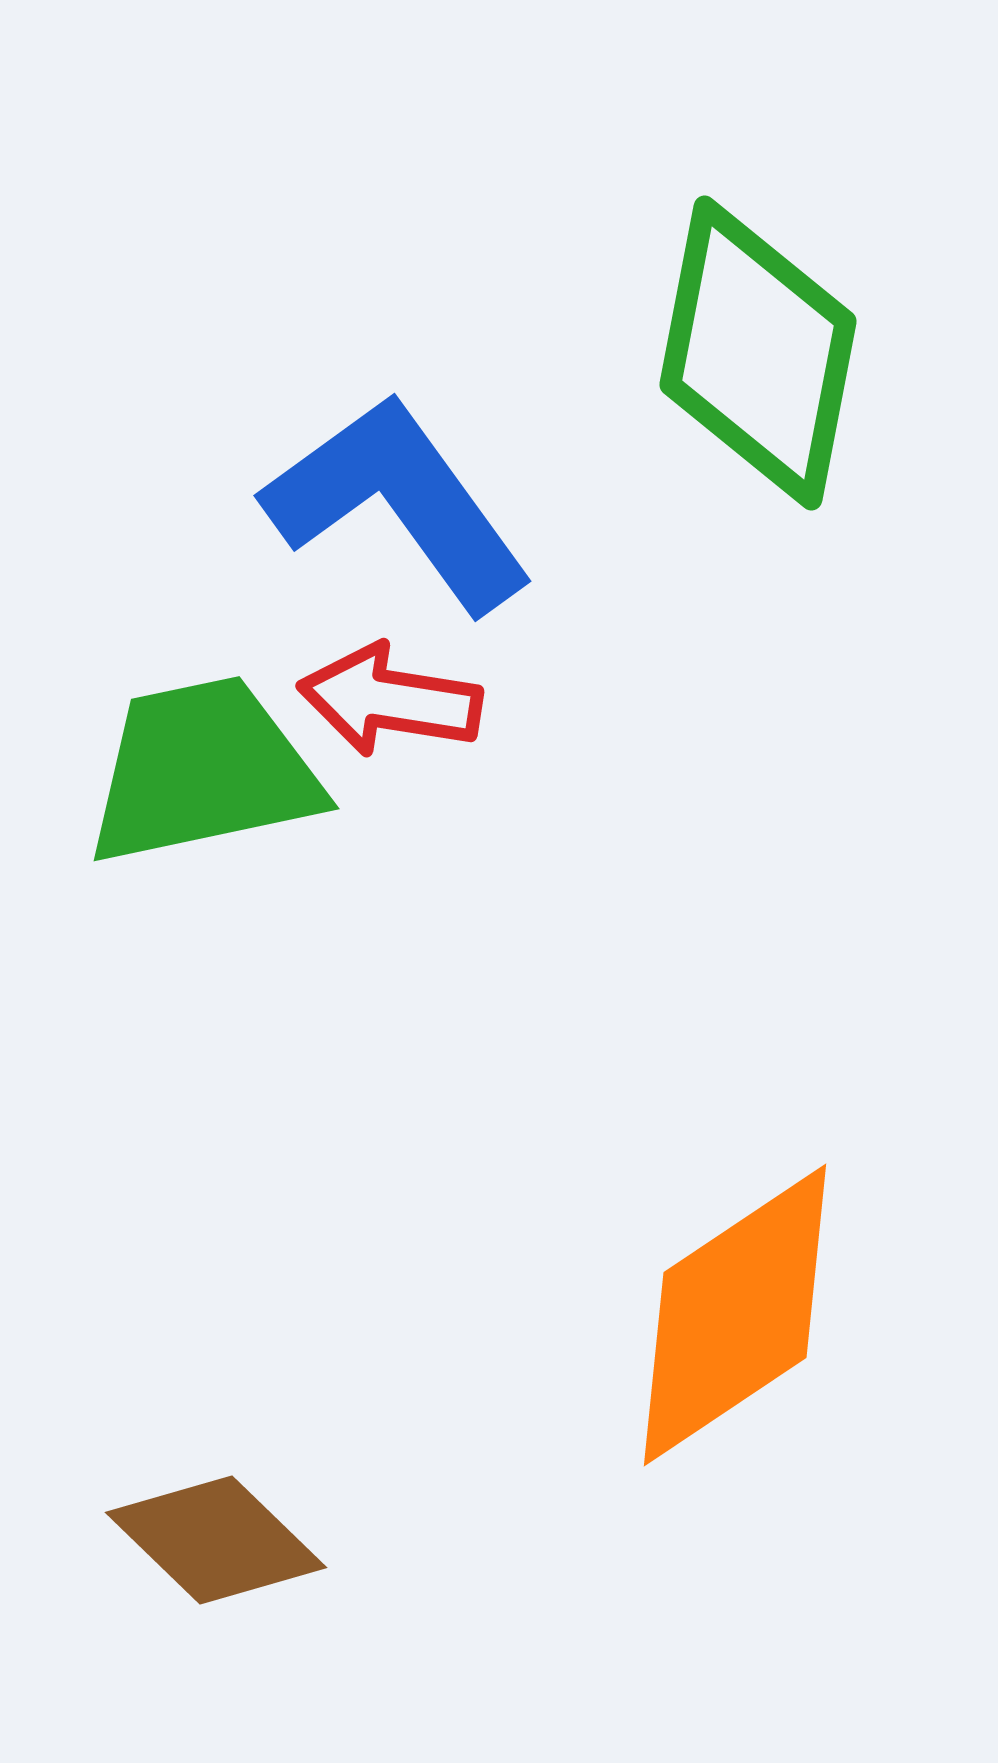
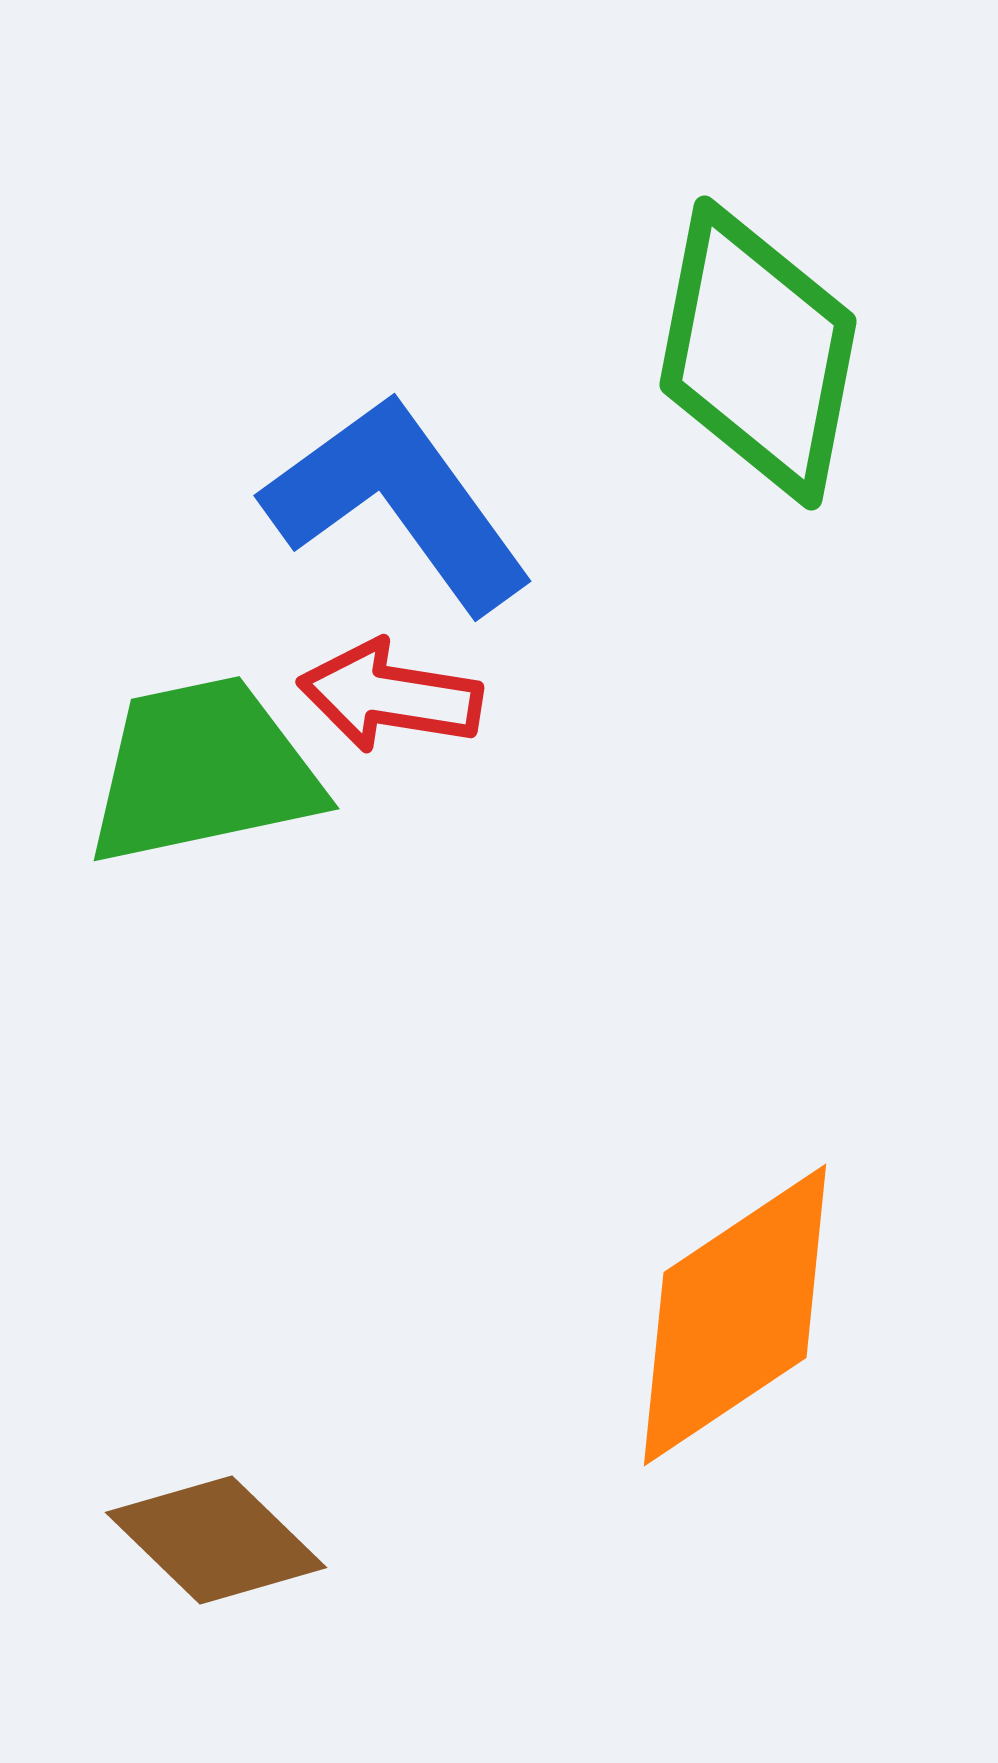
red arrow: moved 4 px up
